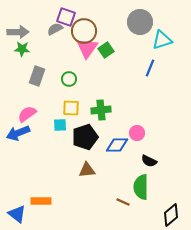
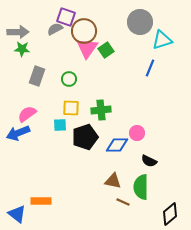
brown triangle: moved 26 px right, 11 px down; rotated 18 degrees clockwise
black diamond: moved 1 px left, 1 px up
